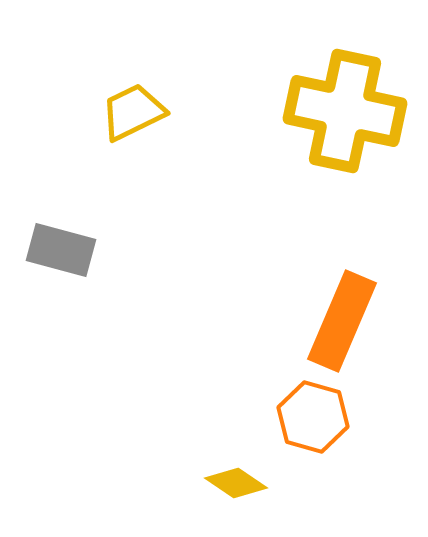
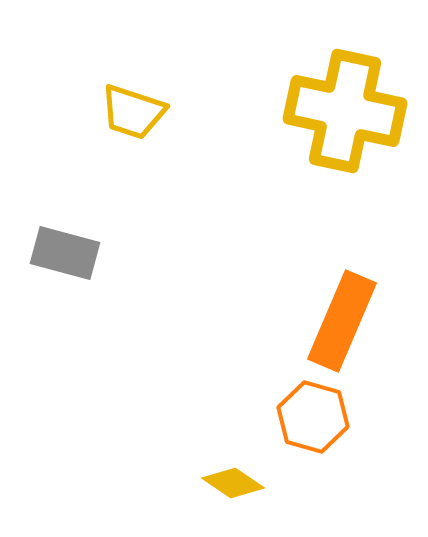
yellow trapezoid: rotated 136 degrees counterclockwise
gray rectangle: moved 4 px right, 3 px down
yellow diamond: moved 3 px left
